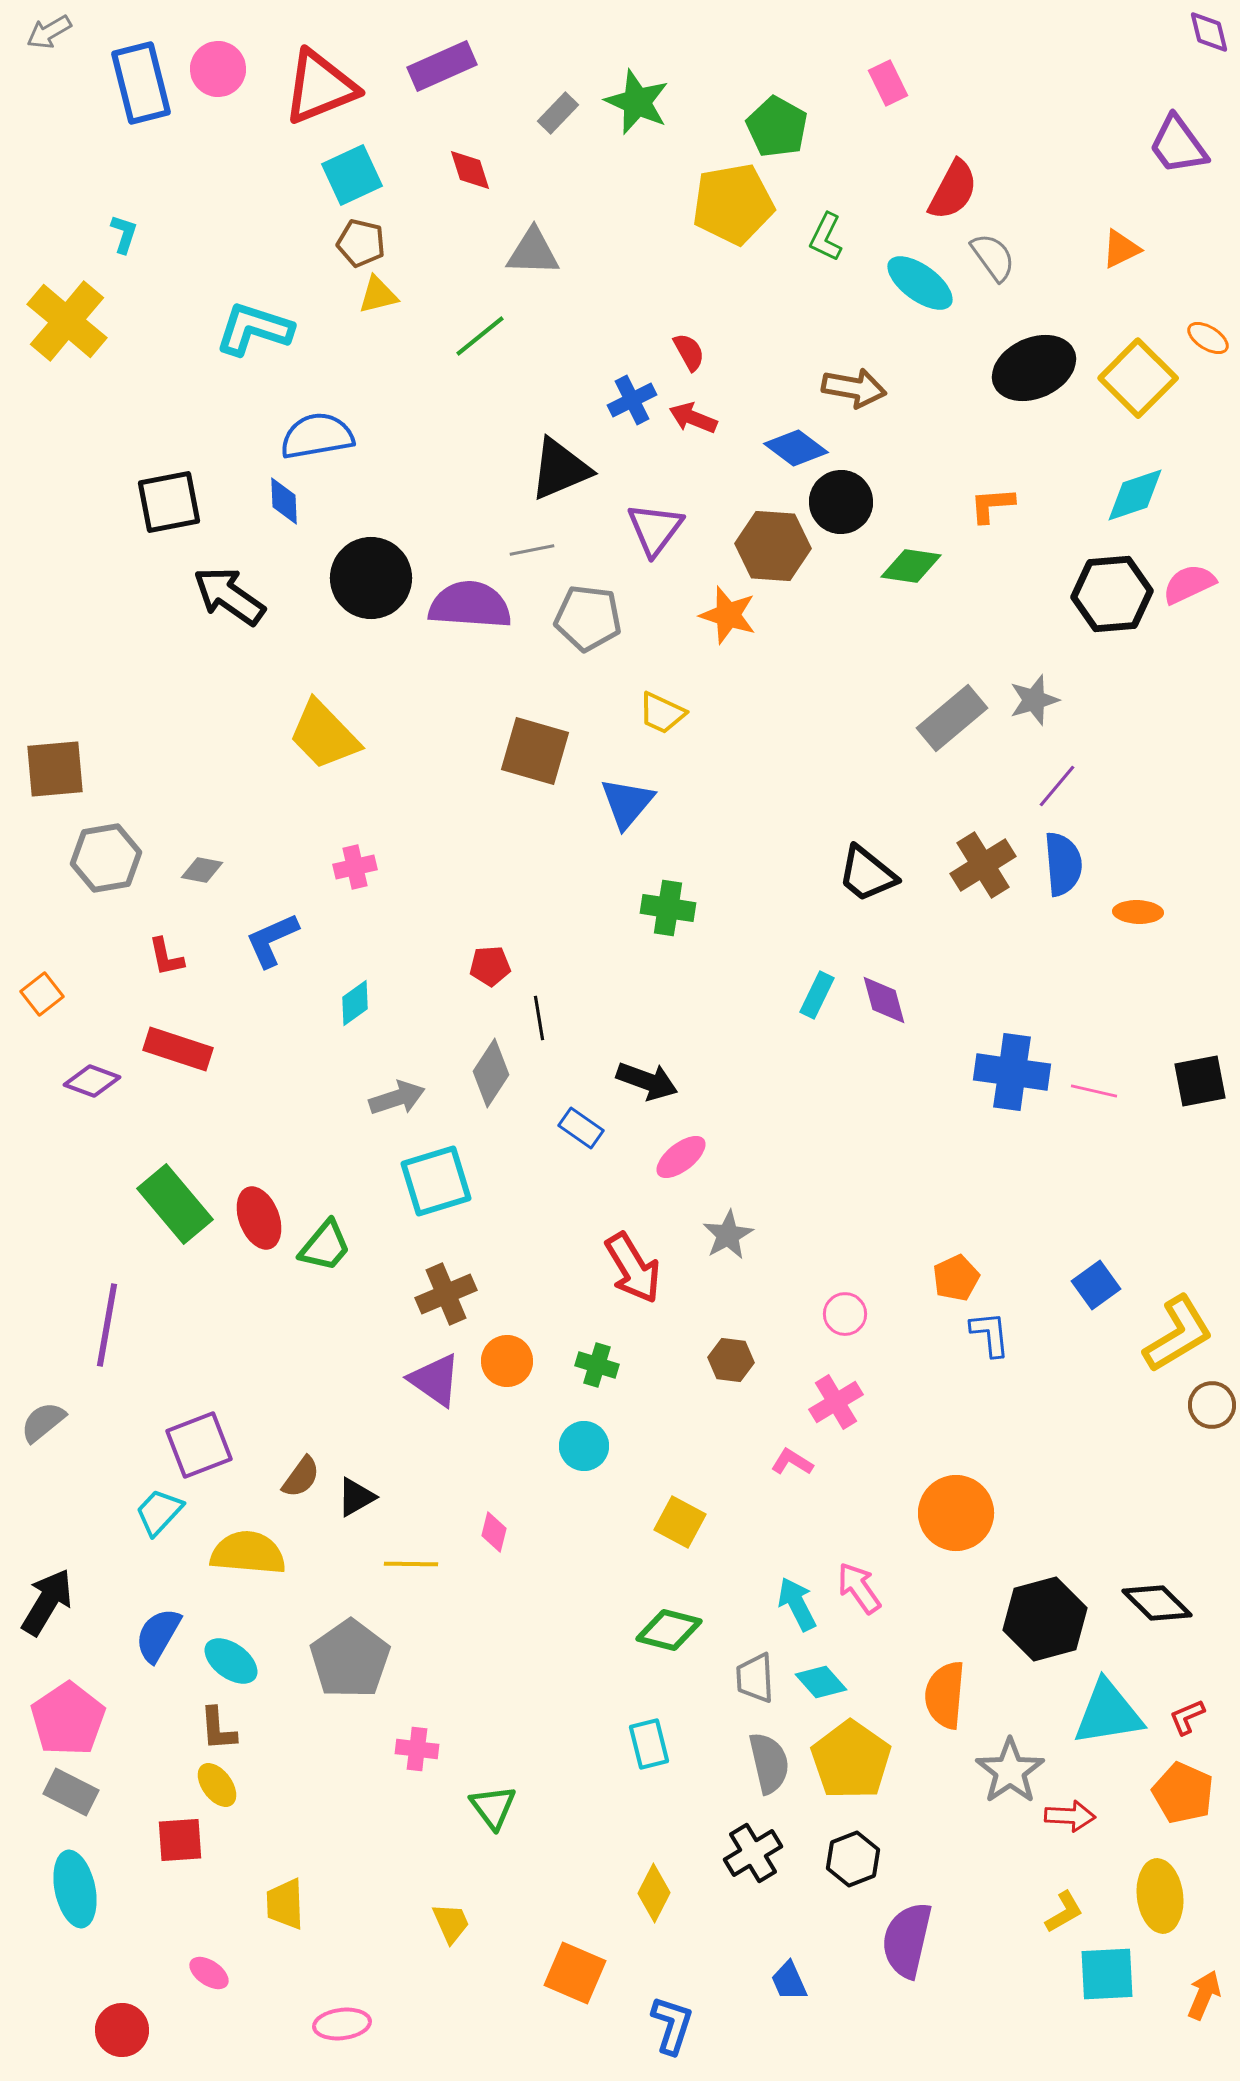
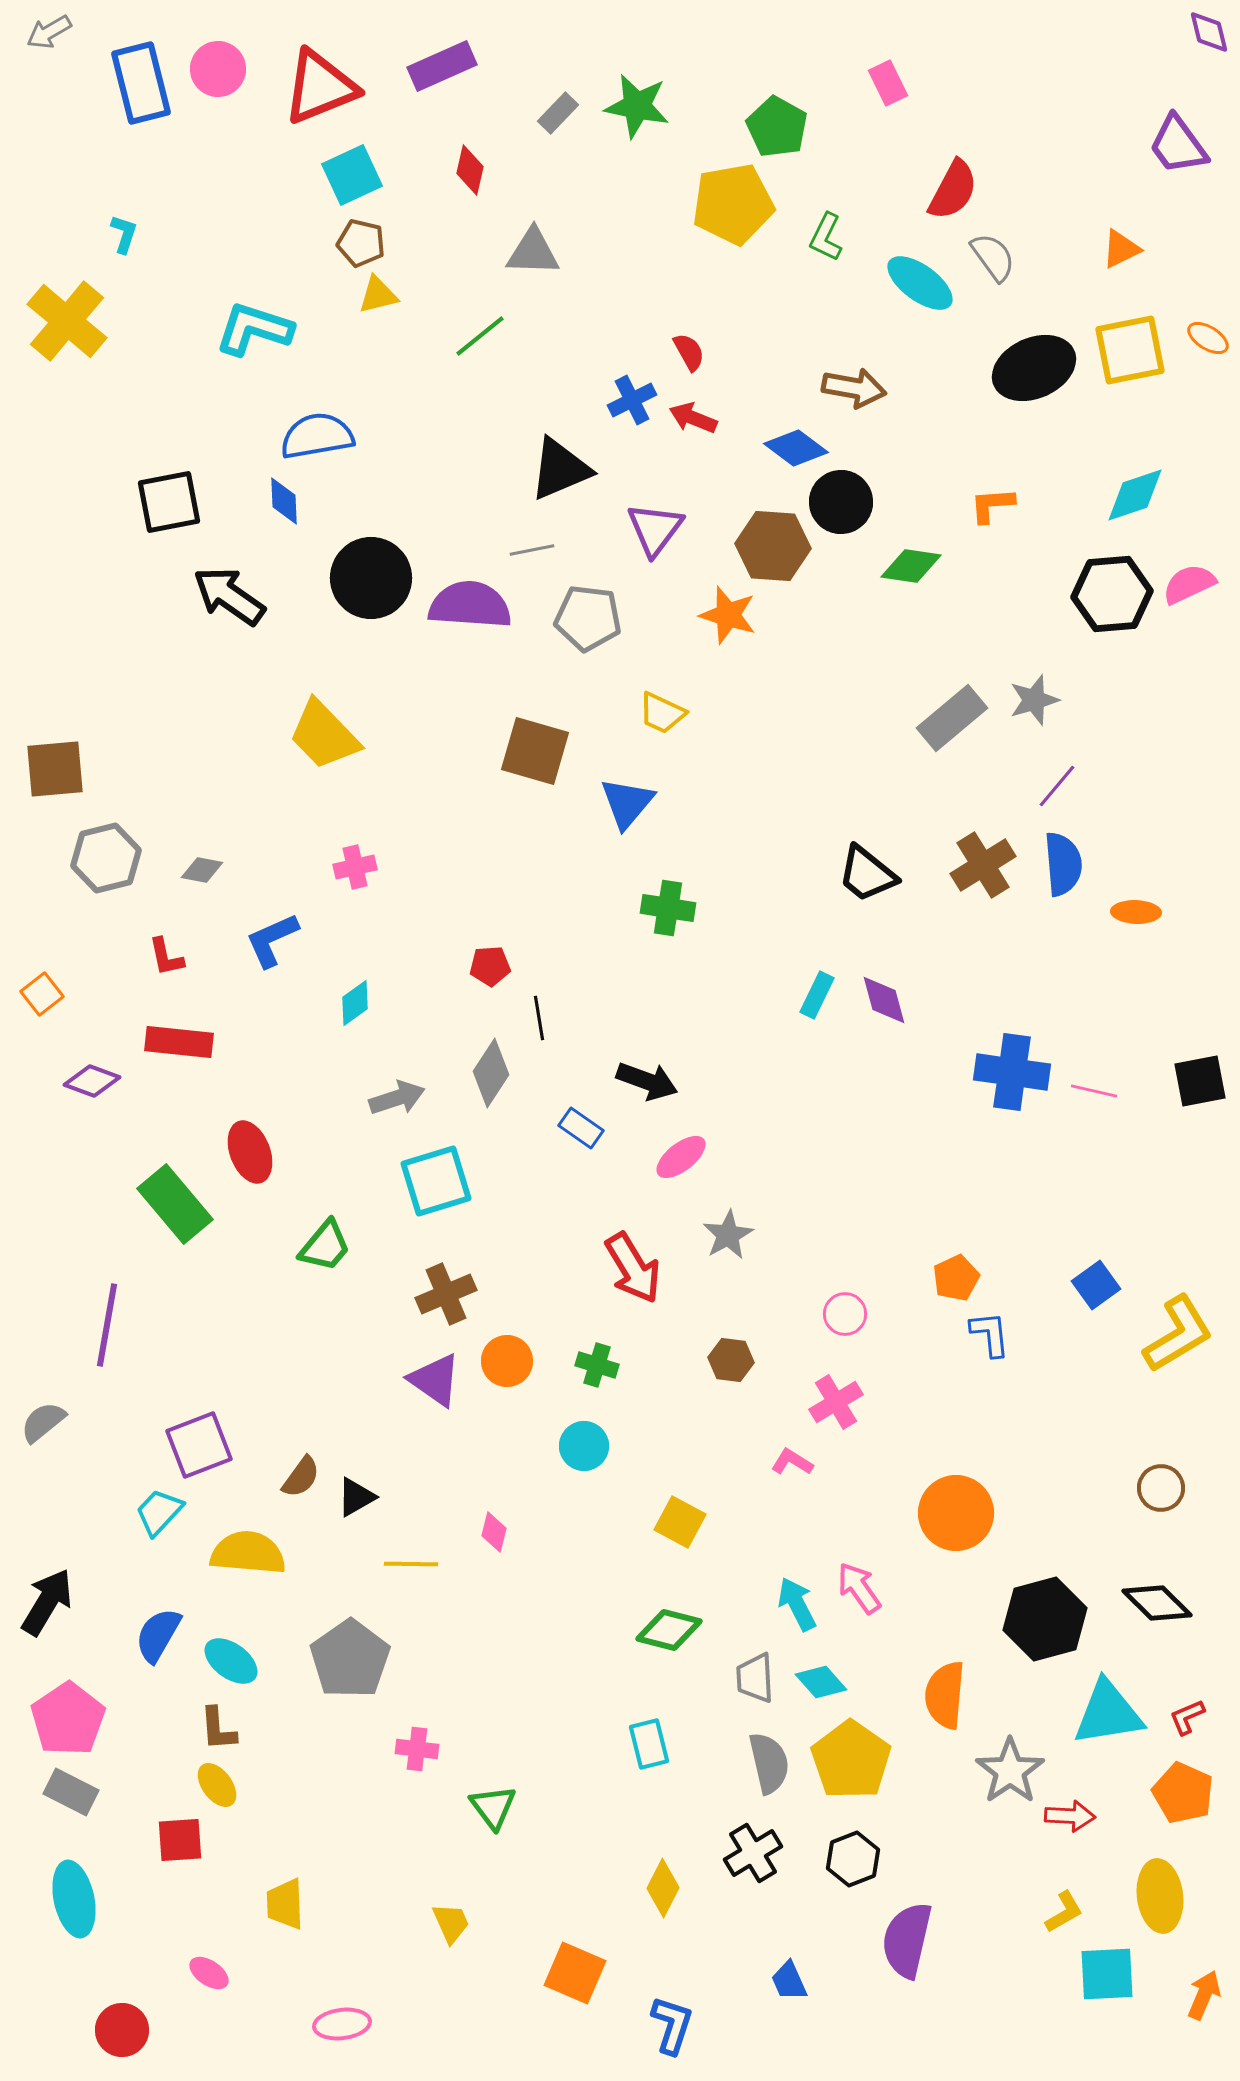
green star at (637, 102): moved 4 px down; rotated 12 degrees counterclockwise
red diamond at (470, 170): rotated 30 degrees clockwise
yellow square at (1138, 378): moved 8 px left, 28 px up; rotated 34 degrees clockwise
gray hexagon at (106, 858): rotated 4 degrees counterclockwise
orange ellipse at (1138, 912): moved 2 px left
red rectangle at (178, 1049): moved 1 px right, 7 px up; rotated 12 degrees counterclockwise
red ellipse at (259, 1218): moved 9 px left, 66 px up
brown circle at (1212, 1405): moved 51 px left, 83 px down
cyan ellipse at (75, 1889): moved 1 px left, 10 px down
yellow diamond at (654, 1893): moved 9 px right, 5 px up
